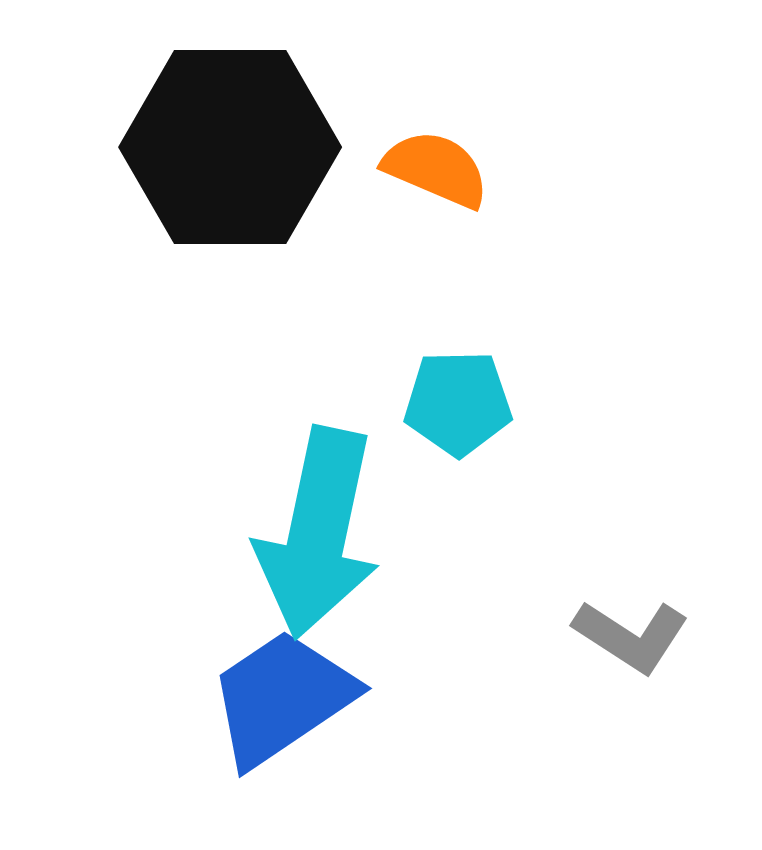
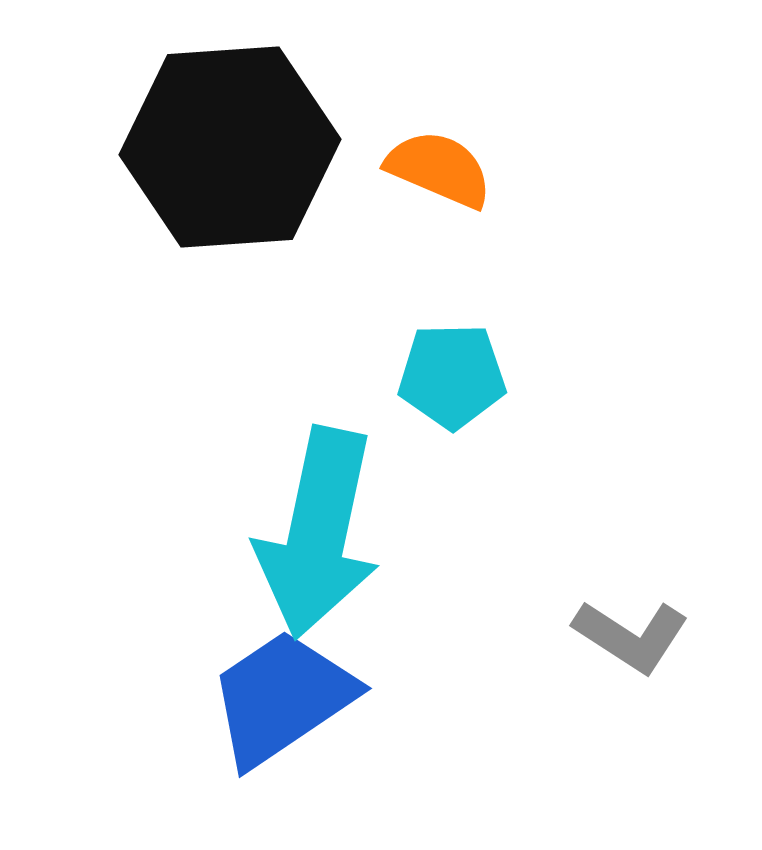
black hexagon: rotated 4 degrees counterclockwise
orange semicircle: moved 3 px right
cyan pentagon: moved 6 px left, 27 px up
